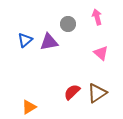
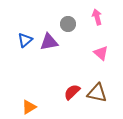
brown triangle: rotated 45 degrees clockwise
